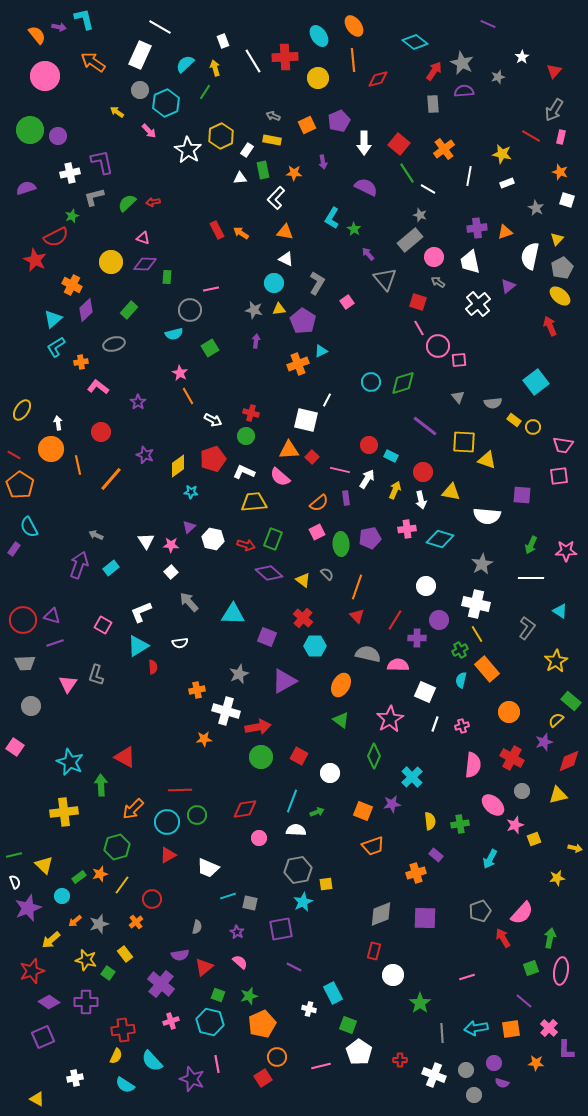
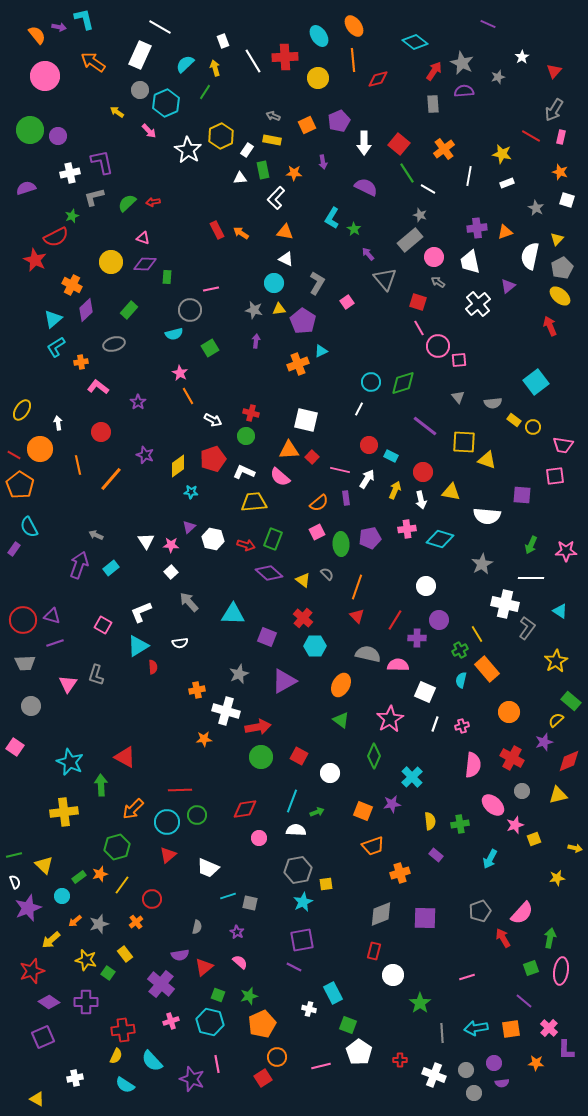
white line at (327, 400): moved 32 px right, 9 px down
orange circle at (51, 449): moved 11 px left
pink square at (559, 476): moved 4 px left
white cross at (476, 604): moved 29 px right
red triangle at (168, 855): rotated 12 degrees counterclockwise
orange cross at (416, 873): moved 16 px left
purple square at (281, 929): moved 21 px right, 11 px down
purple semicircle at (502, 1083): rotated 24 degrees counterclockwise
gray circle at (474, 1095): moved 2 px up
